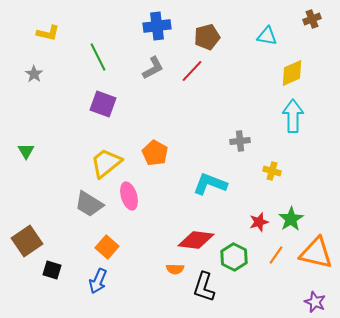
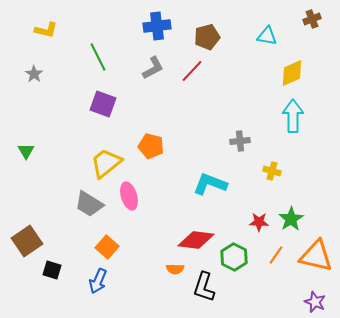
yellow L-shape: moved 2 px left, 3 px up
orange pentagon: moved 4 px left, 7 px up; rotated 15 degrees counterclockwise
red star: rotated 18 degrees clockwise
orange triangle: moved 3 px down
